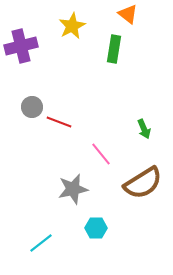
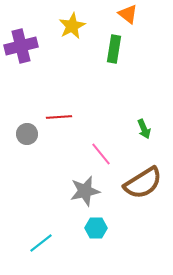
gray circle: moved 5 px left, 27 px down
red line: moved 5 px up; rotated 25 degrees counterclockwise
gray star: moved 12 px right, 2 px down
